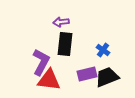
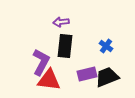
black rectangle: moved 2 px down
blue cross: moved 3 px right, 4 px up
